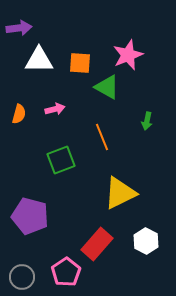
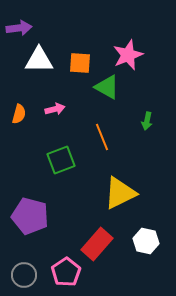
white hexagon: rotated 15 degrees counterclockwise
gray circle: moved 2 px right, 2 px up
